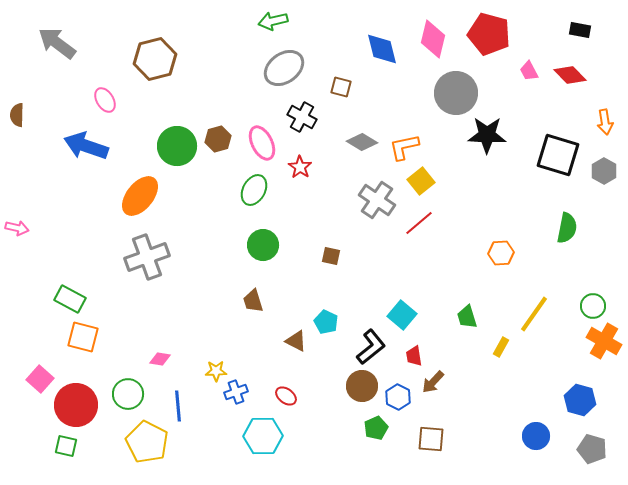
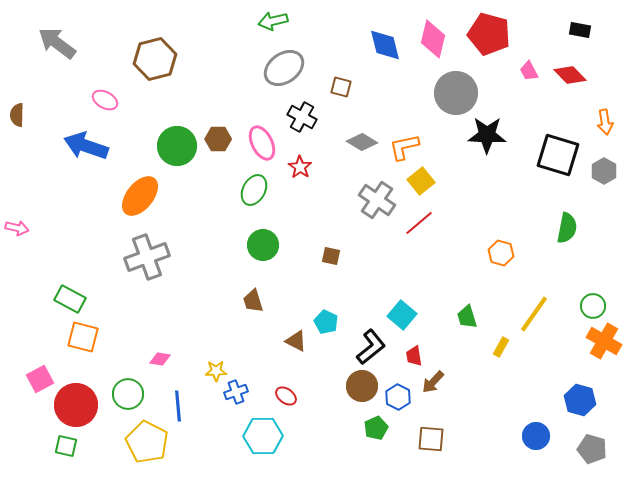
blue diamond at (382, 49): moved 3 px right, 4 px up
pink ellipse at (105, 100): rotated 30 degrees counterclockwise
brown hexagon at (218, 139): rotated 15 degrees clockwise
orange hexagon at (501, 253): rotated 20 degrees clockwise
pink square at (40, 379): rotated 20 degrees clockwise
